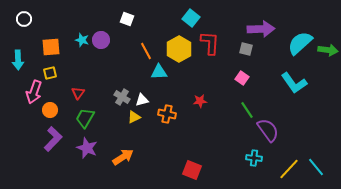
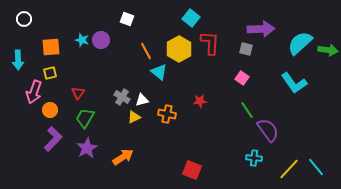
cyan triangle: rotated 42 degrees clockwise
purple star: rotated 20 degrees clockwise
